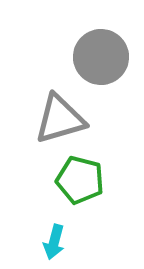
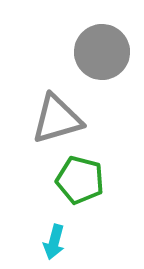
gray circle: moved 1 px right, 5 px up
gray triangle: moved 3 px left
